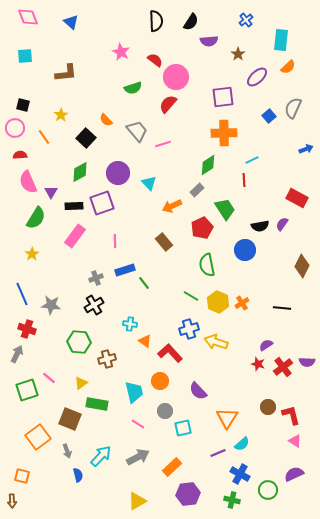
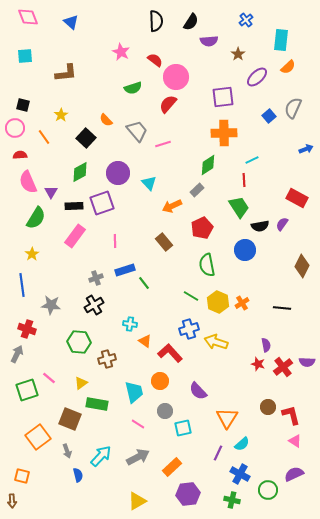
green trapezoid at (225, 209): moved 14 px right, 2 px up
blue line at (22, 294): moved 9 px up; rotated 15 degrees clockwise
purple semicircle at (266, 345): rotated 112 degrees clockwise
purple line at (218, 453): rotated 42 degrees counterclockwise
